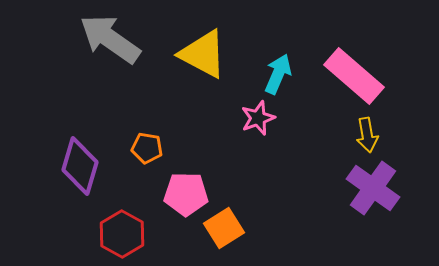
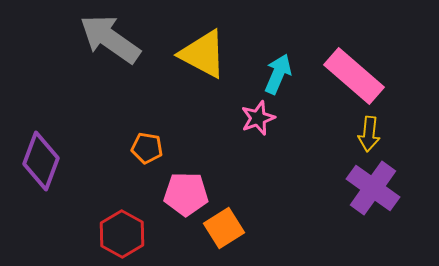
yellow arrow: moved 2 px right, 1 px up; rotated 16 degrees clockwise
purple diamond: moved 39 px left, 5 px up; rotated 4 degrees clockwise
